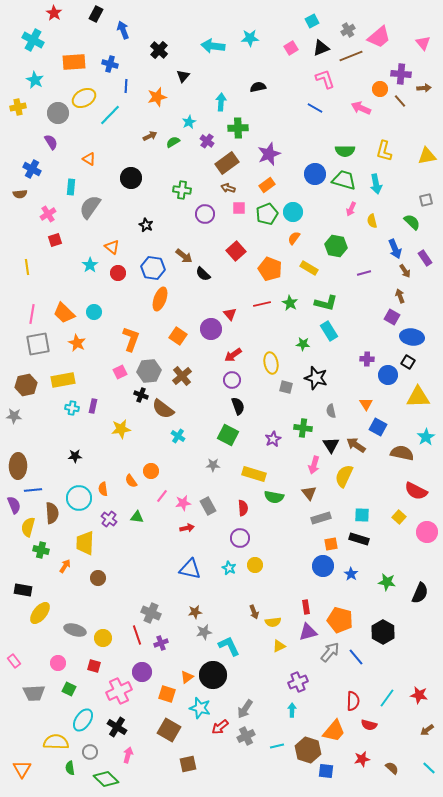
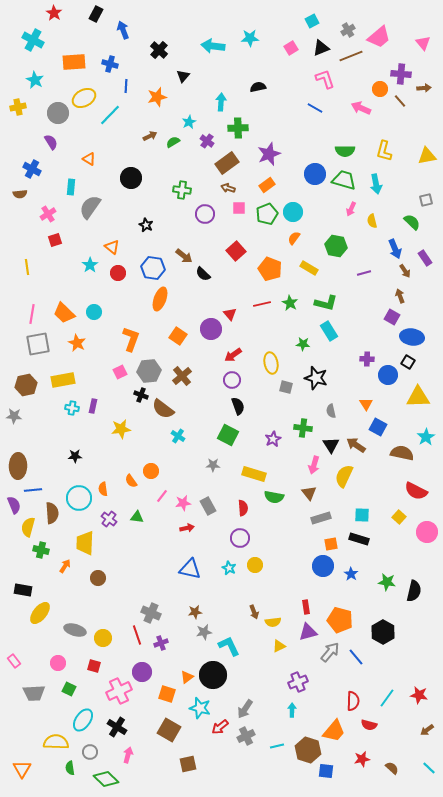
black semicircle at (420, 593): moved 6 px left, 2 px up; rotated 10 degrees counterclockwise
